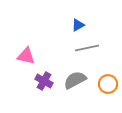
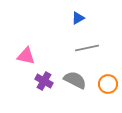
blue triangle: moved 7 px up
gray semicircle: rotated 55 degrees clockwise
